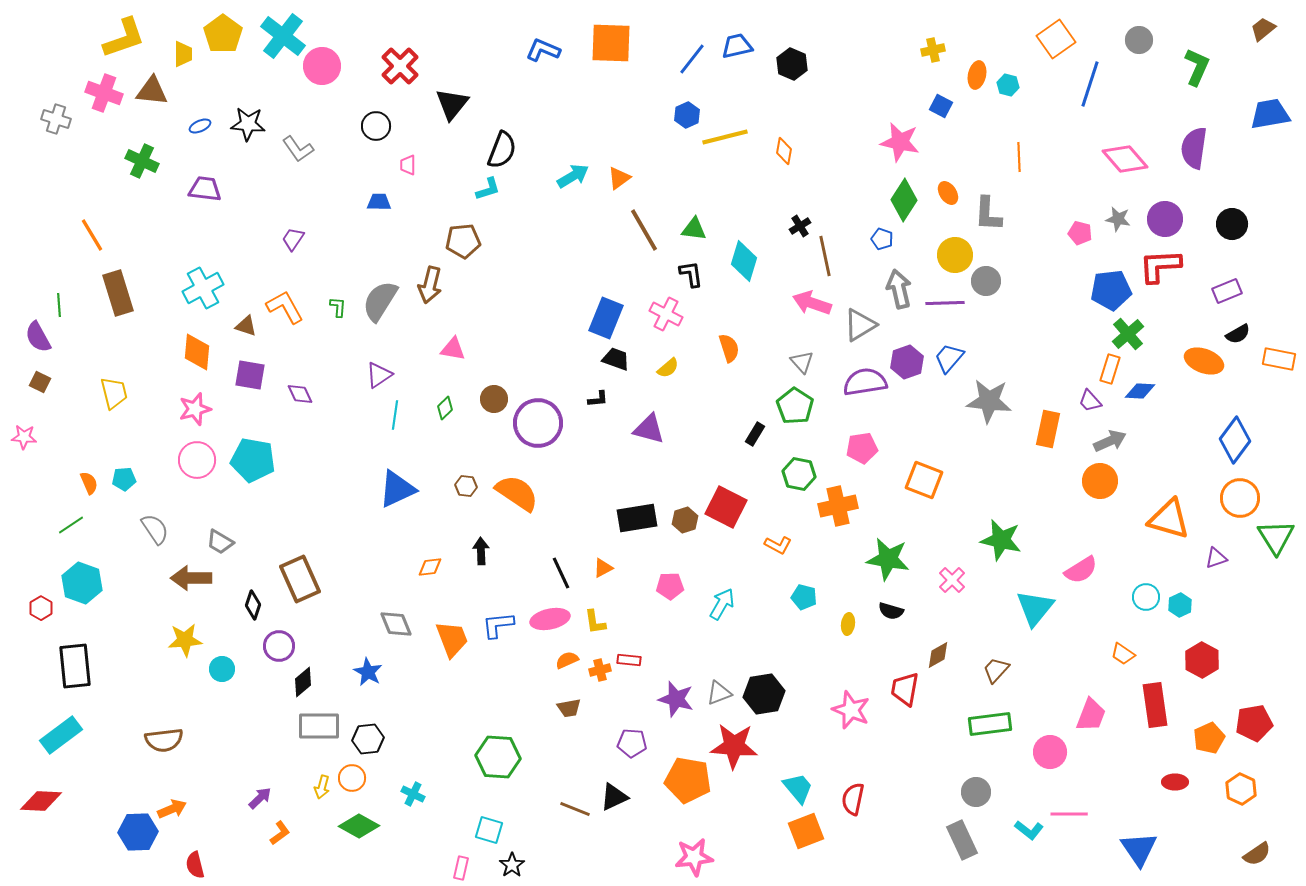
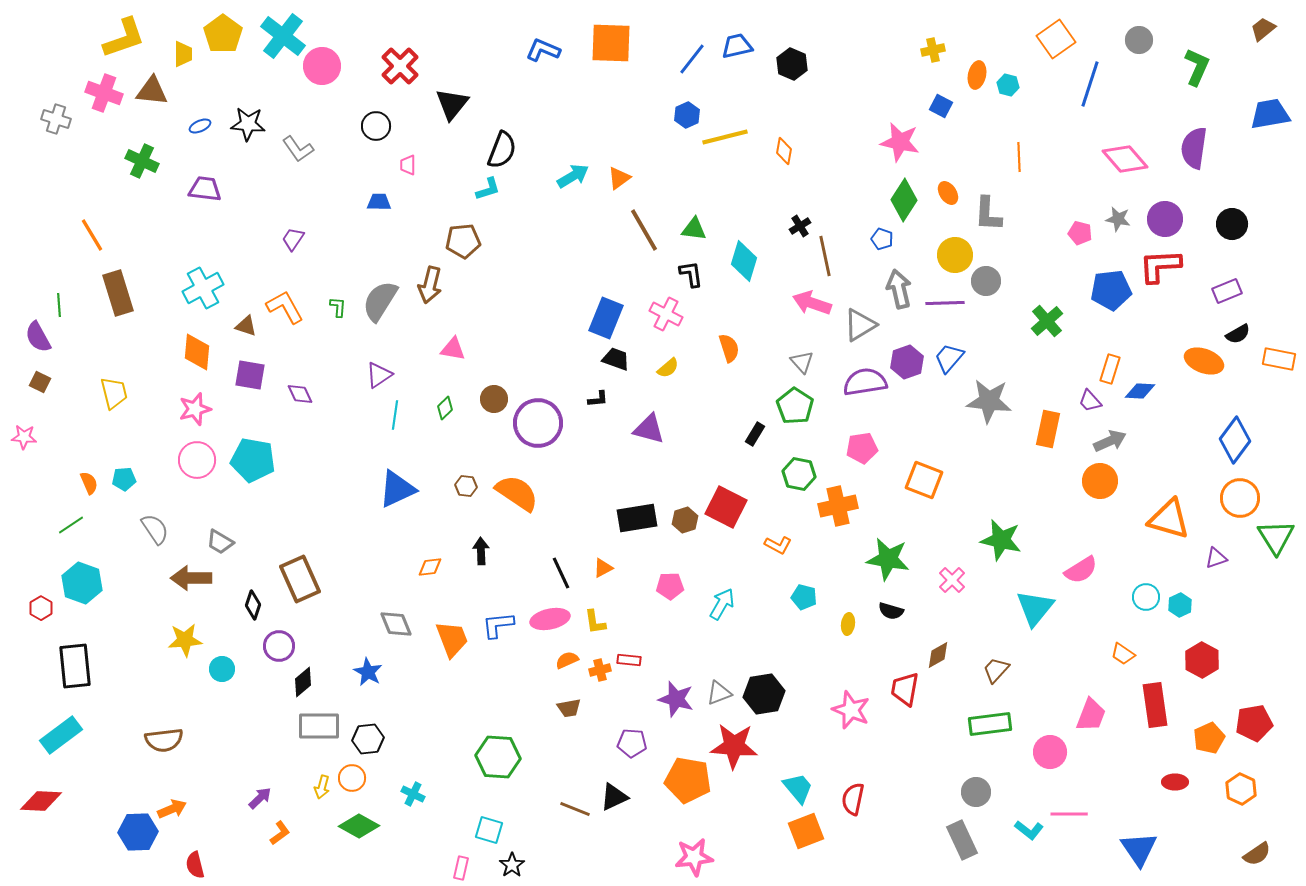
green cross at (1128, 334): moved 81 px left, 13 px up
